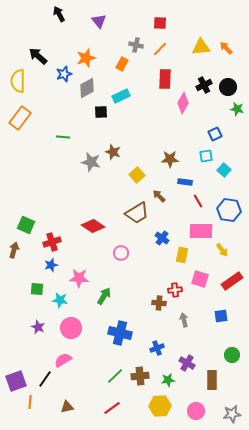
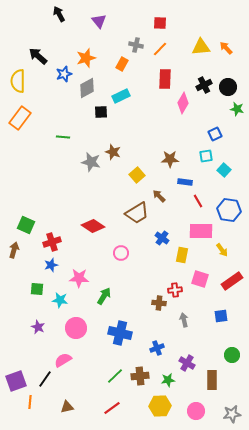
pink circle at (71, 328): moved 5 px right
